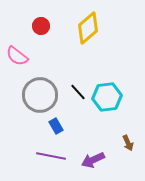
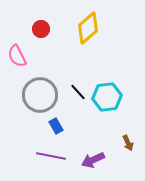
red circle: moved 3 px down
pink semicircle: rotated 25 degrees clockwise
